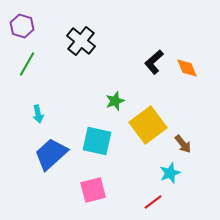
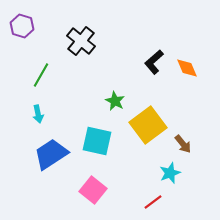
green line: moved 14 px right, 11 px down
green star: rotated 24 degrees counterclockwise
blue trapezoid: rotated 9 degrees clockwise
pink square: rotated 36 degrees counterclockwise
